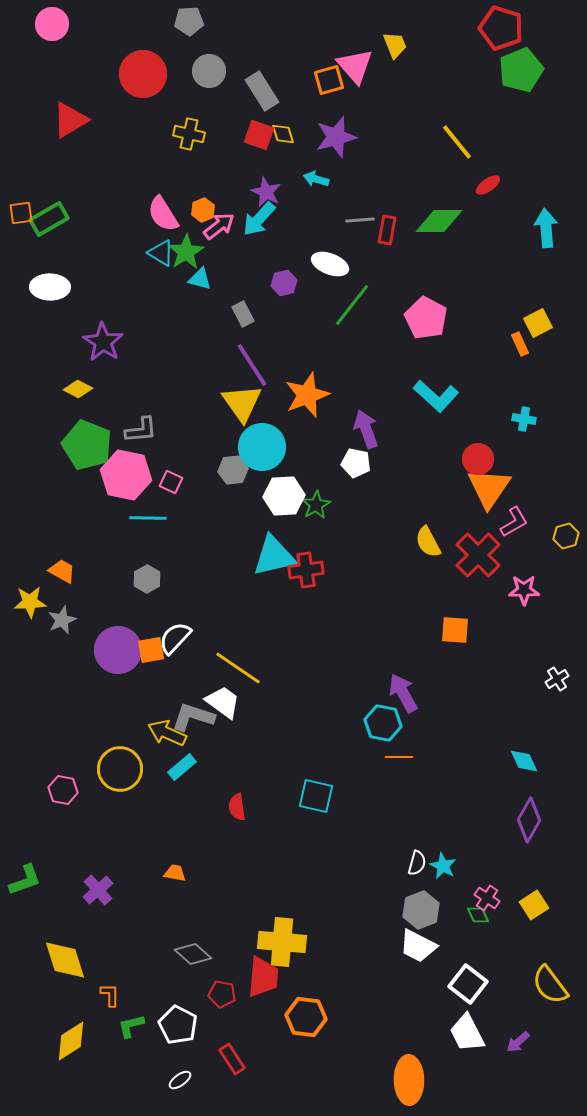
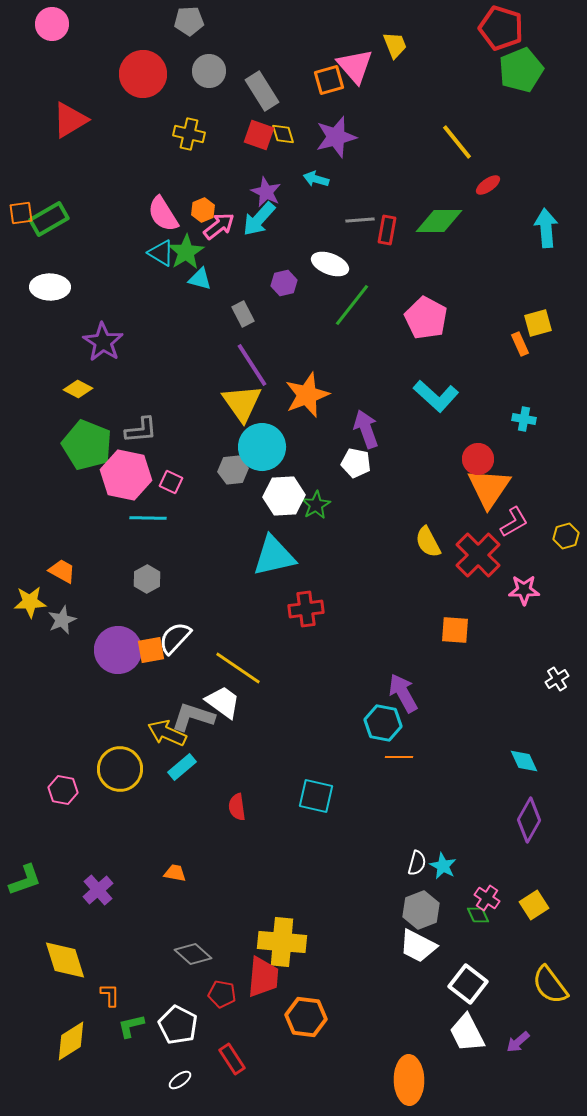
yellow square at (538, 323): rotated 12 degrees clockwise
red cross at (306, 570): moved 39 px down
